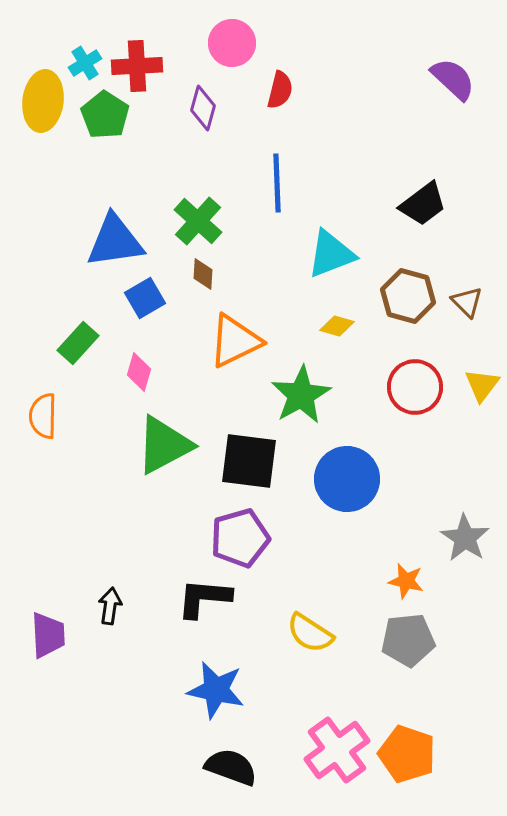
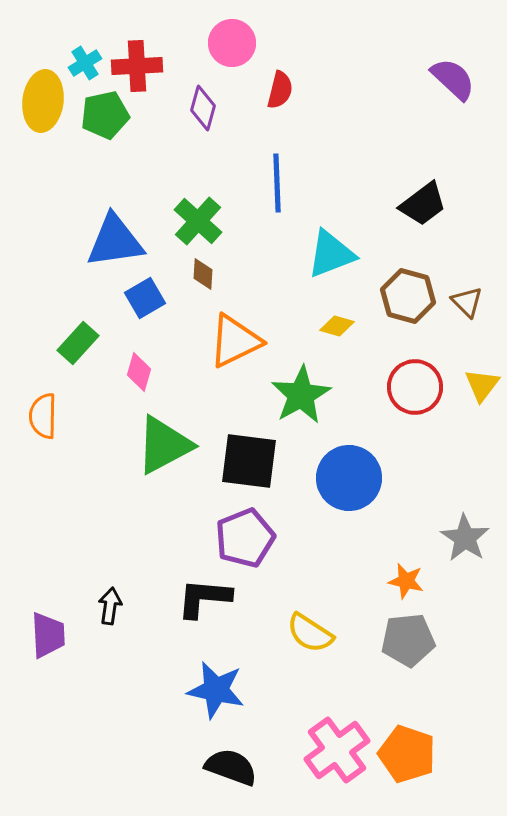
green pentagon: rotated 27 degrees clockwise
blue circle: moved 2 px right, 1 px up
purple pentagon: moved 5 px right; rotated 6 degrees counterclockwise
